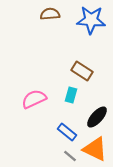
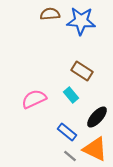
blue star: moved 10 px left, 1 px down
cyan rectangle: rotated 56 degrees counterclockwise
